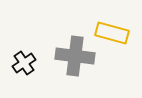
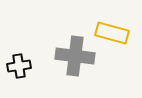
black cross: moved 5 px left, 3 px down; rotated 25 degrees clockwise
